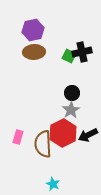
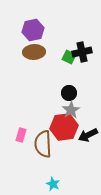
green square: moved 1 px down
black circle: moved 3 px left
red hexagon: moved 1 px right, 6 px up; rotated 20 degrees clockwise
pink rectangle: moved 3 px right, 2 px up
